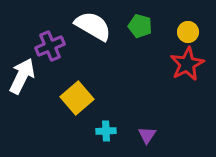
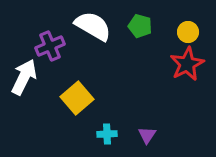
white arrow: moved 2 px right, 1 px down
cyan cross: moved 1 px right, 3 px down
